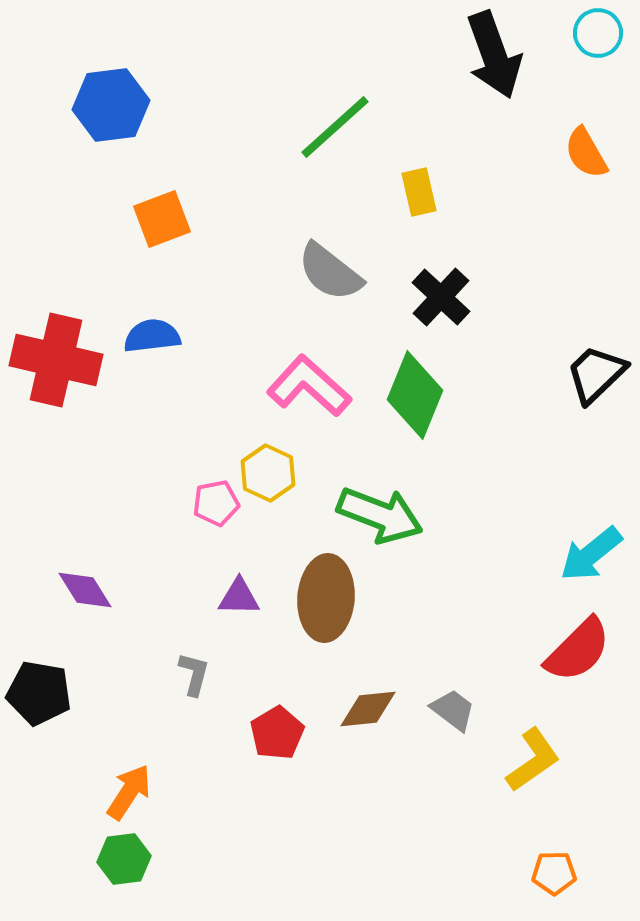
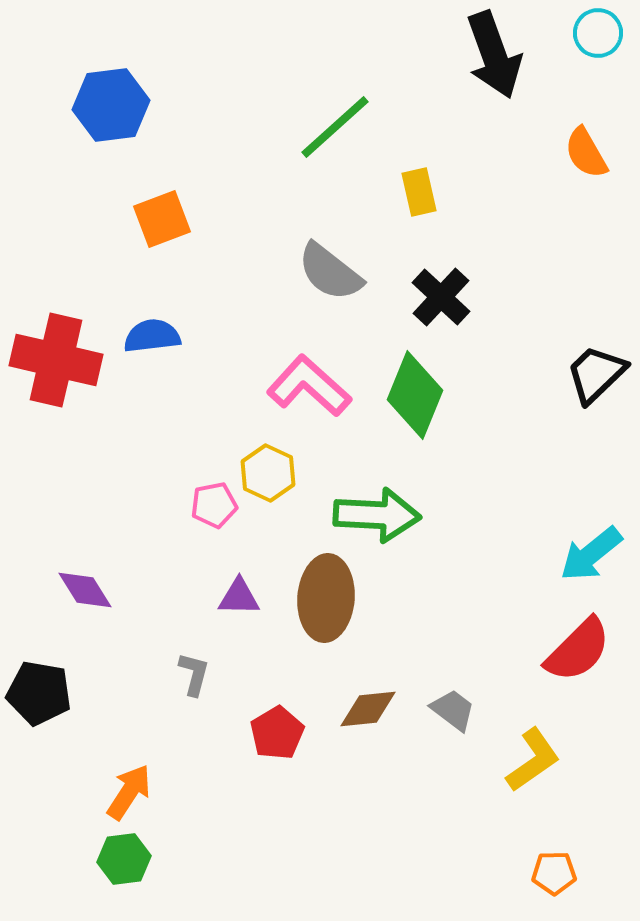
pink pentagon: moved 2 px left, 2 px down
green arrow: moved 3 px left; rotated 18 degrees counterclockwise
